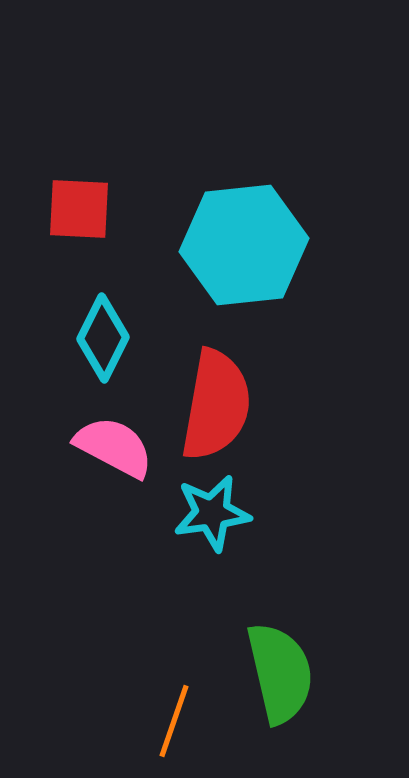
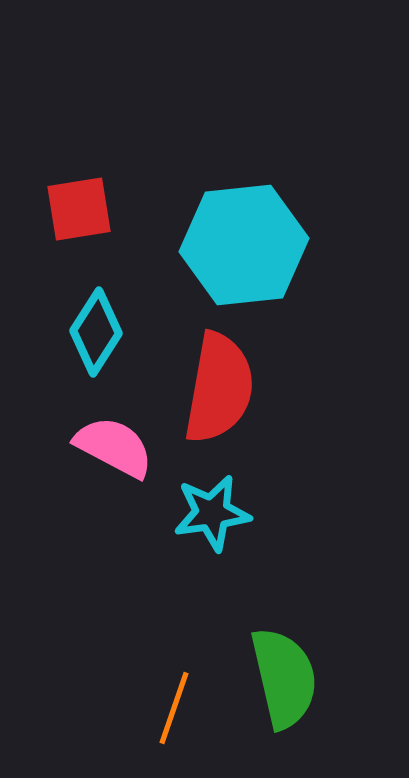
red square: rotated 12 degrees counterclockwise
cyan diamond: moved 7 px left, 6 px up; rotated 6 degrees clockwise
red semicircle: moved 3 px right, 17 px up
green semicircle: moved 4 px right, 5 px down
orange line: moved 13 px up
